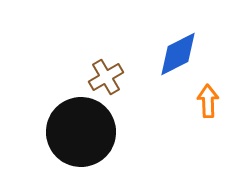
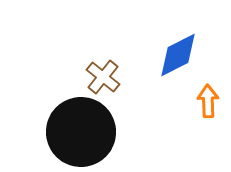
blue diamond: moved 1 px down
brown cross: moved 3 px left; rotated 20 degrees counterclockwise
